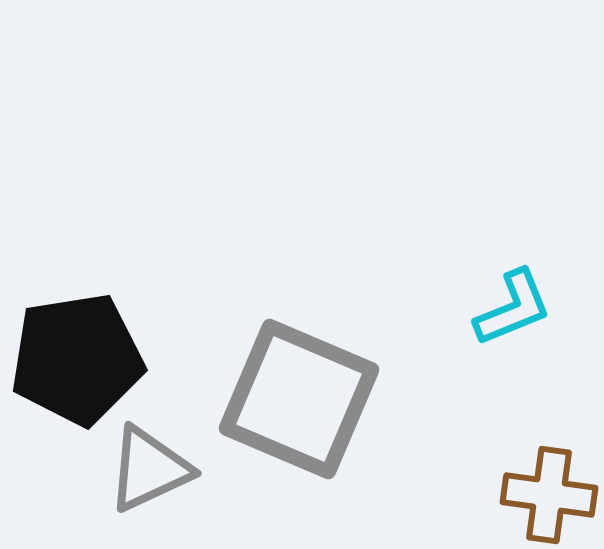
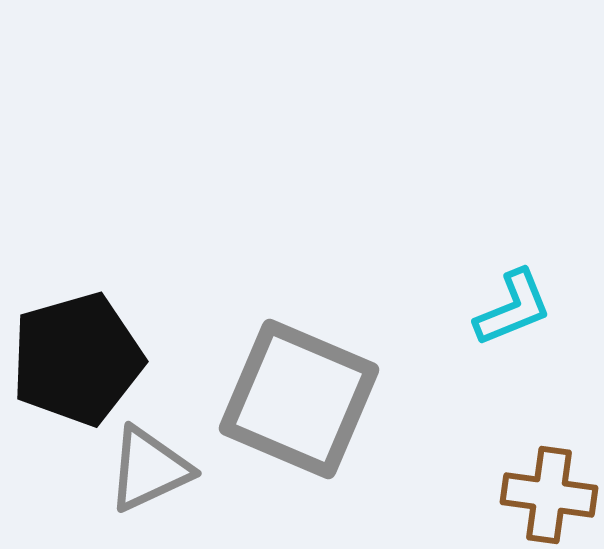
black pentagon: rotated 7 degrees counterclockwise
